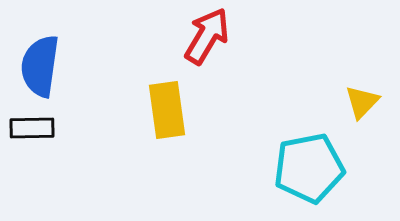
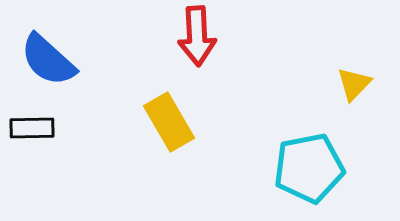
red arrow: moved 10 px left; rotated 146 degrees clockwise
blue semicircle: moved 8 px right, 6 px up; rotated 56 degrees counterclockwise
yellow triangle: moved 8 px left, 18 px up
yellow rectangle: moved 2 px right, 12 px down; rotated 22 degrees counterclockwise
